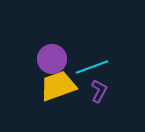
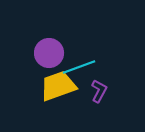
purple circle: moved 3 px left, 6 px up
cyan line: moved 13 px left
